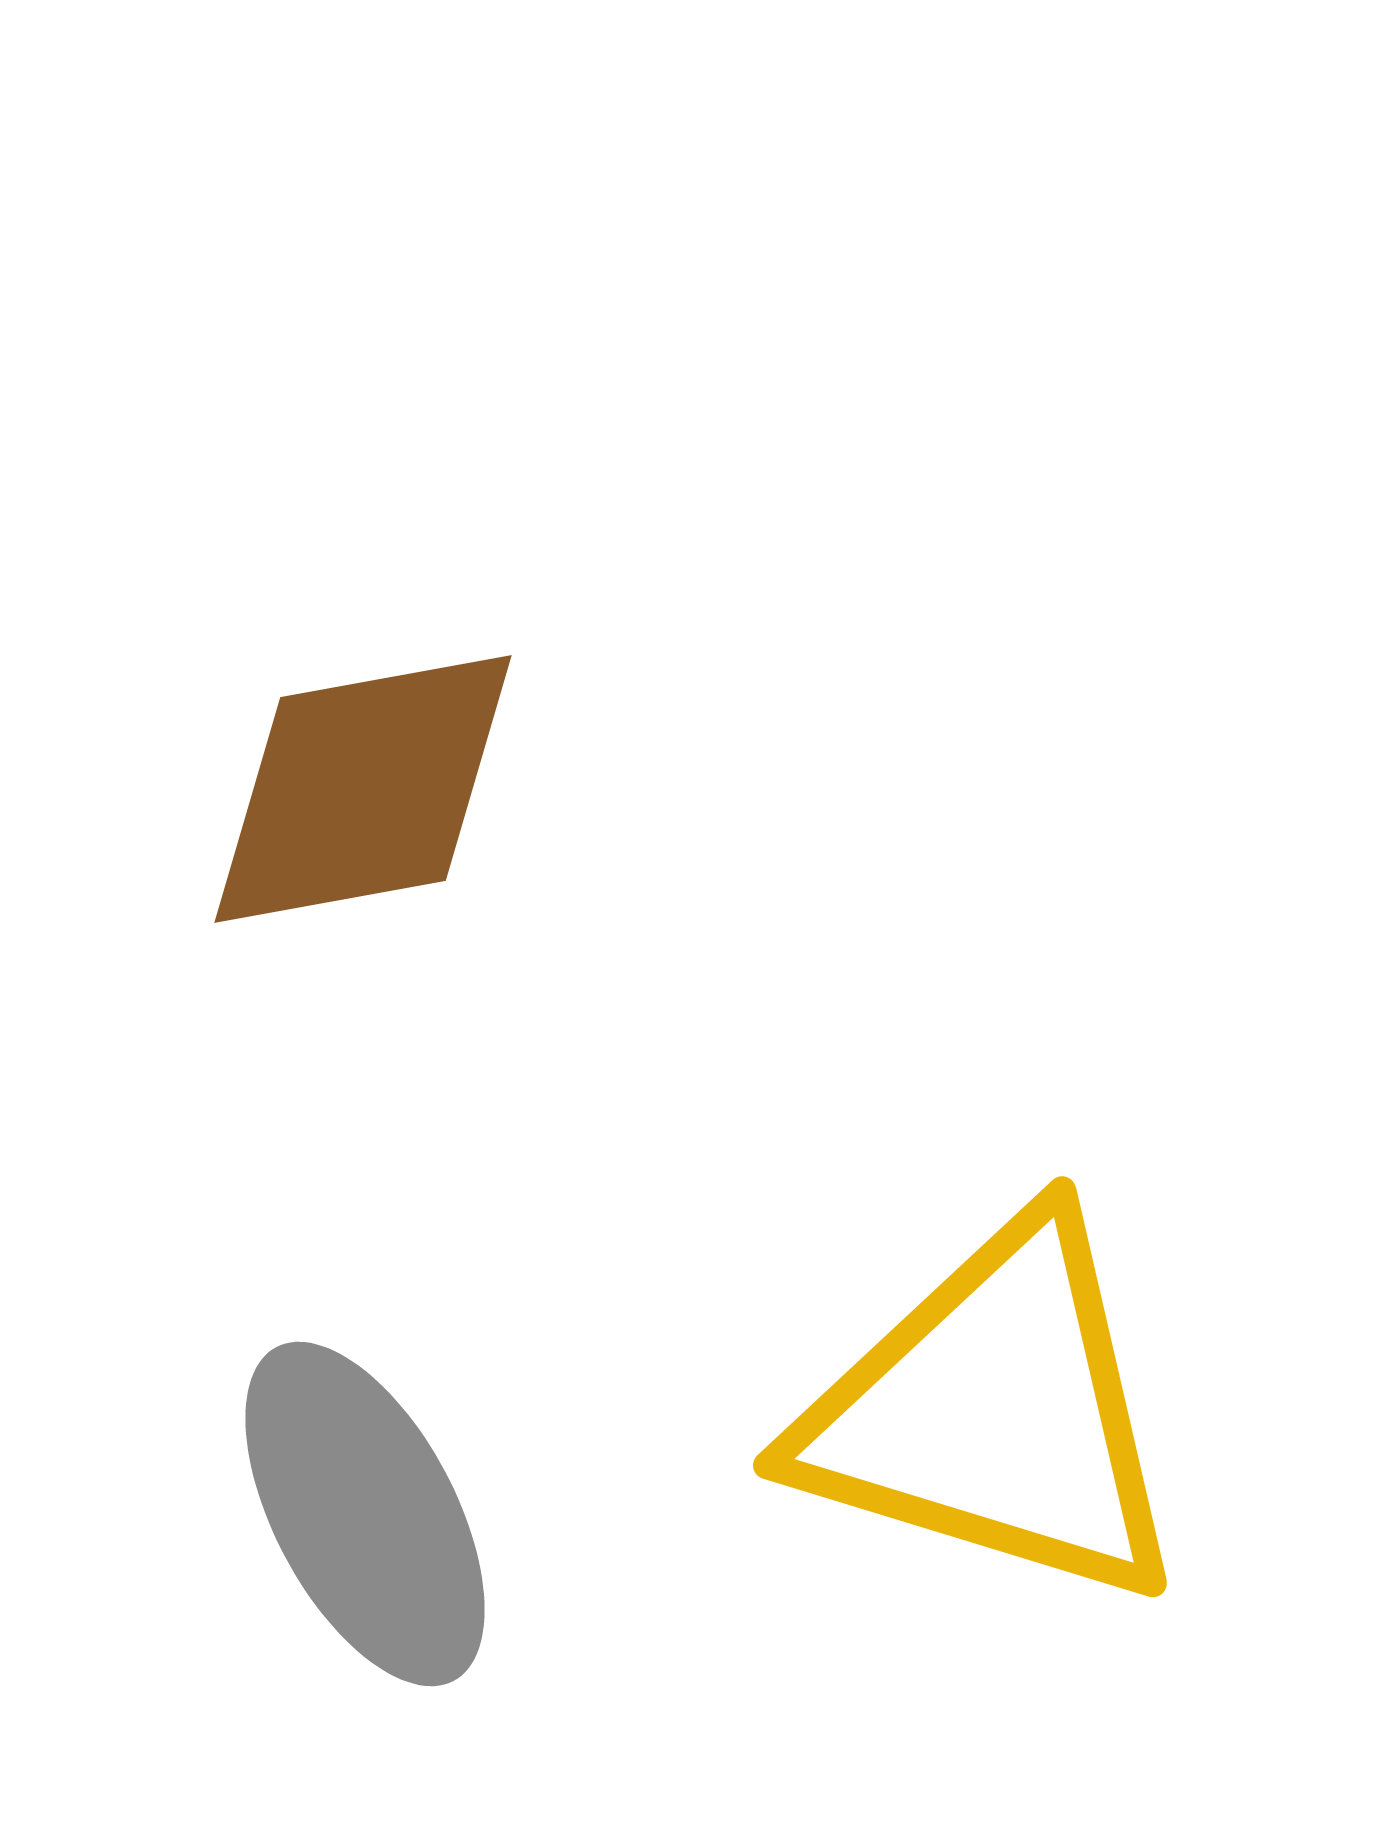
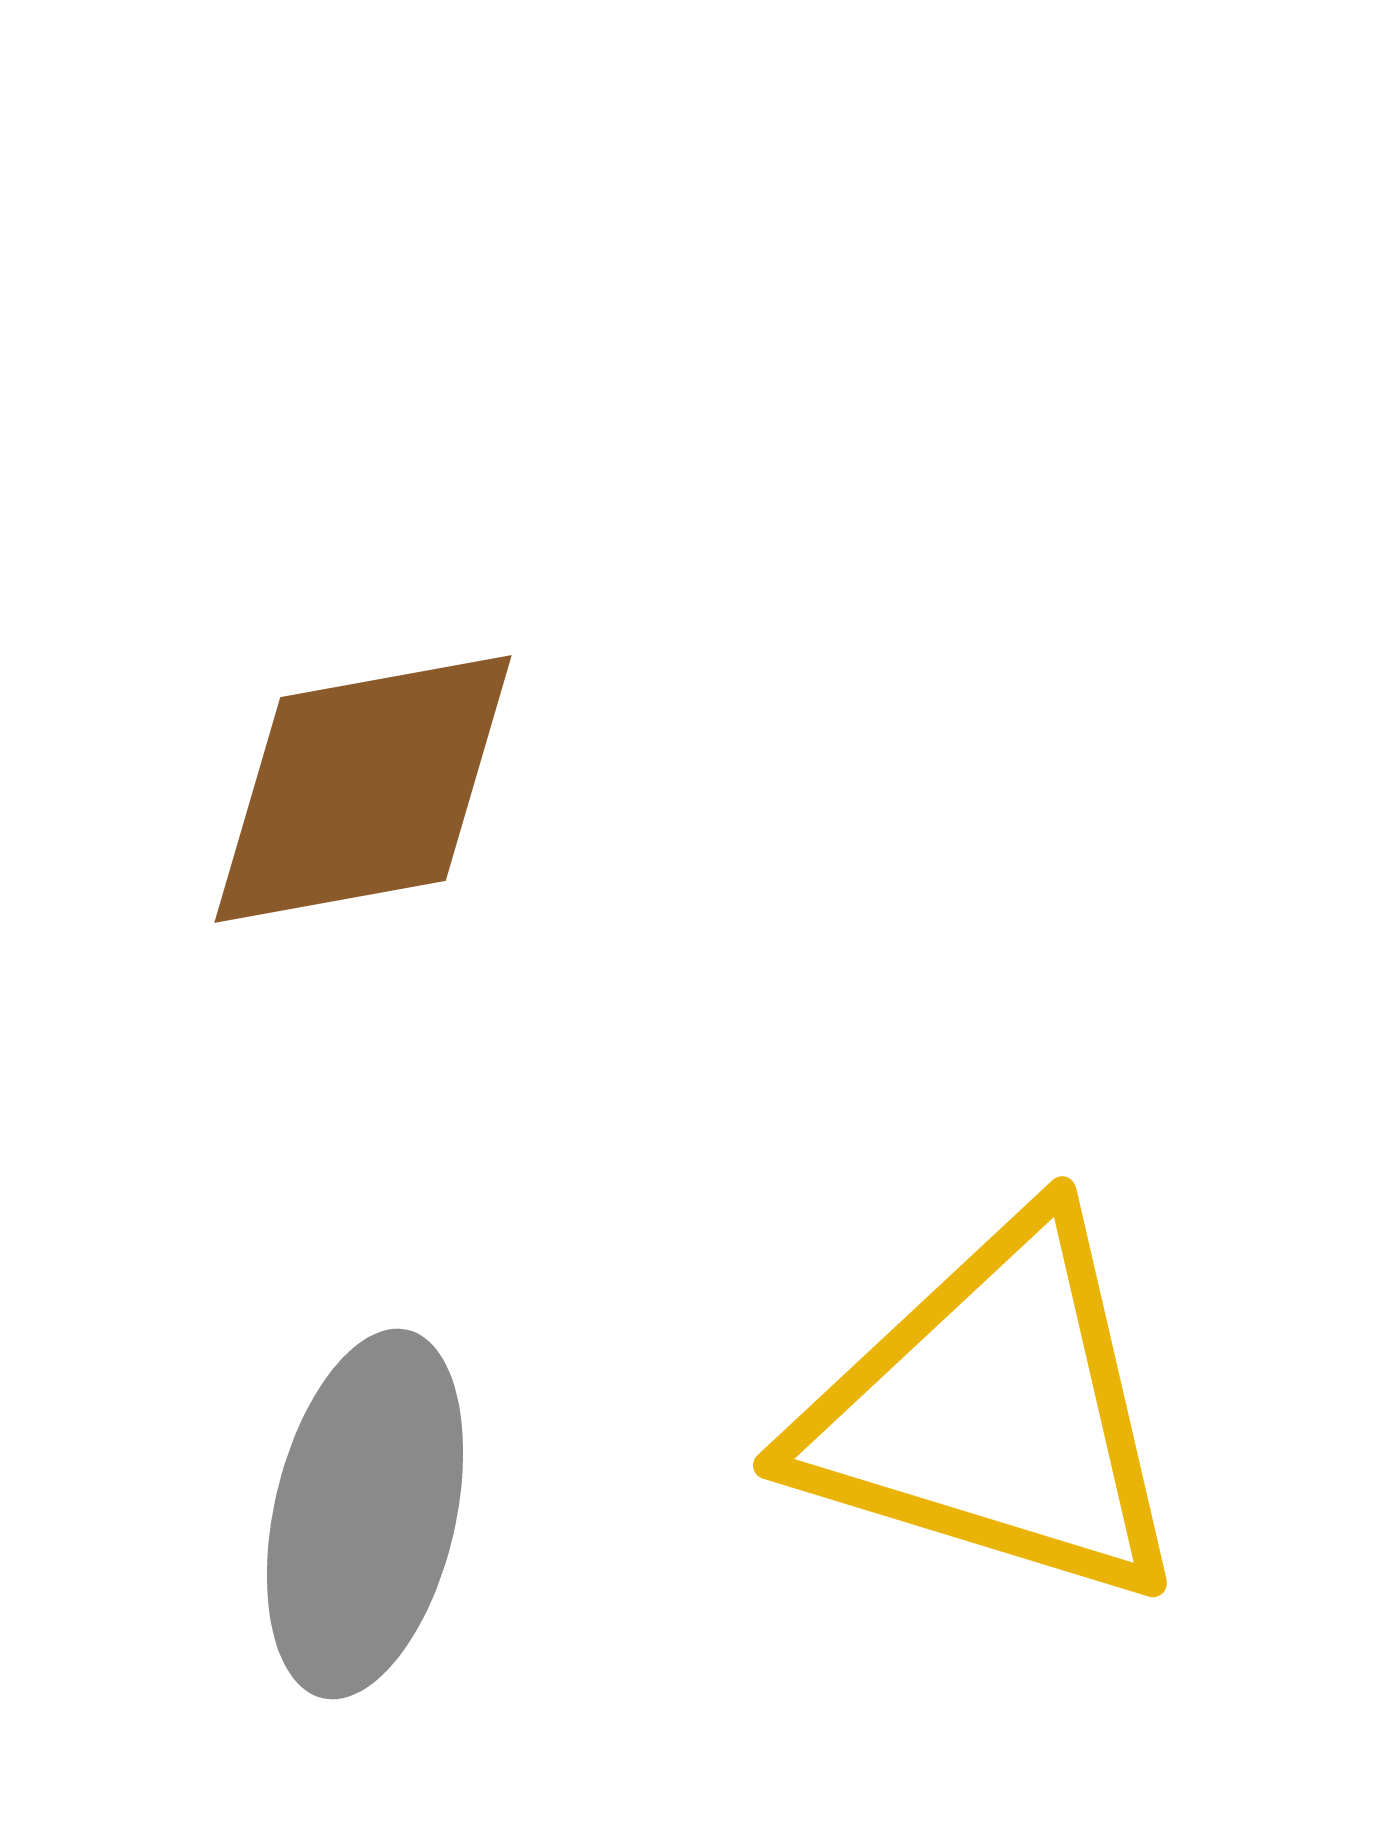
gray ellipse: rotated 41 degrees clockwise
